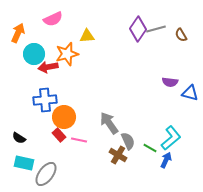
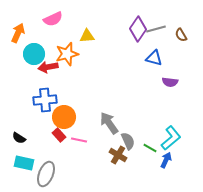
blue triangle: moved 36 px left, 35 px up
gray ellipse: rotated 15 degrees counterclockwise
